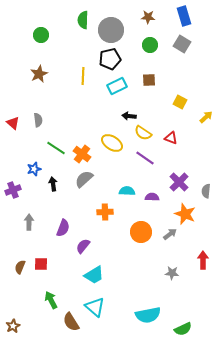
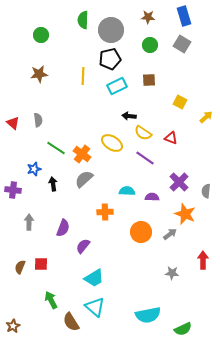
brown star at (39, 74): rotated 18 degrees clockwise
purple cross at (13, 190): rotated 28 degrees clockwise
cyan trapezoid at (94, 275): moved 3 px down
